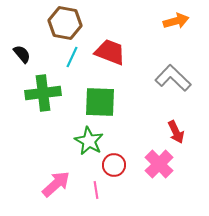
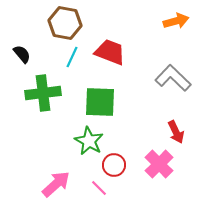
pink line: moved 3 px right, 2 px up; rotated 36 degrees counterclockwise
